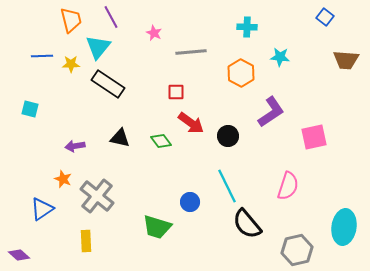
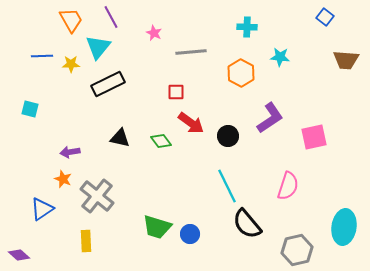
orange trapezoid: rotated 16 degrees counterclockwise
black rectangle: rotated 60 degrees counterclockwise
purple L-shape: moved 1 px left, 6 px down
purple arrow: moved 5 px left, 6 px down
blue circle: moved 32 px down
